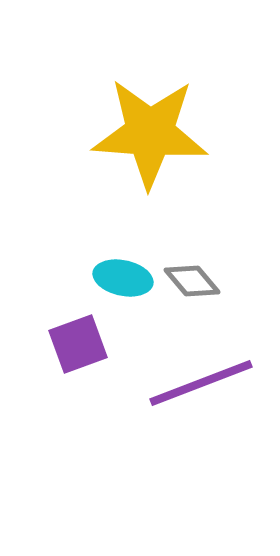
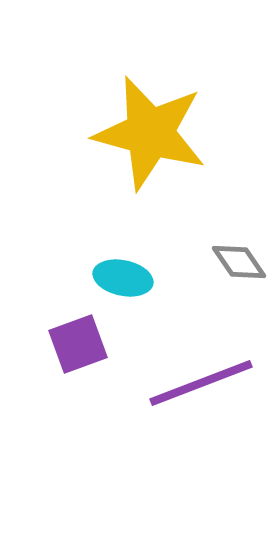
yellow star: rotated 11 degrees clockwise
gray diamond: moved 47 px right, 19 px up; rotated 6 degrees clockwise
